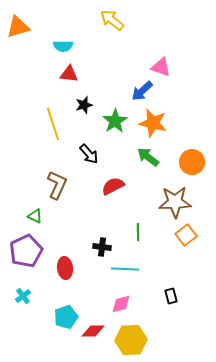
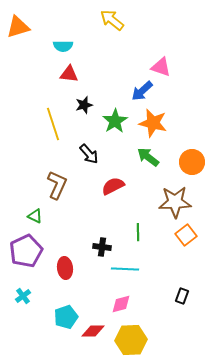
black rectangle: moved 11 px right; rotated 35 degrees clockwise
